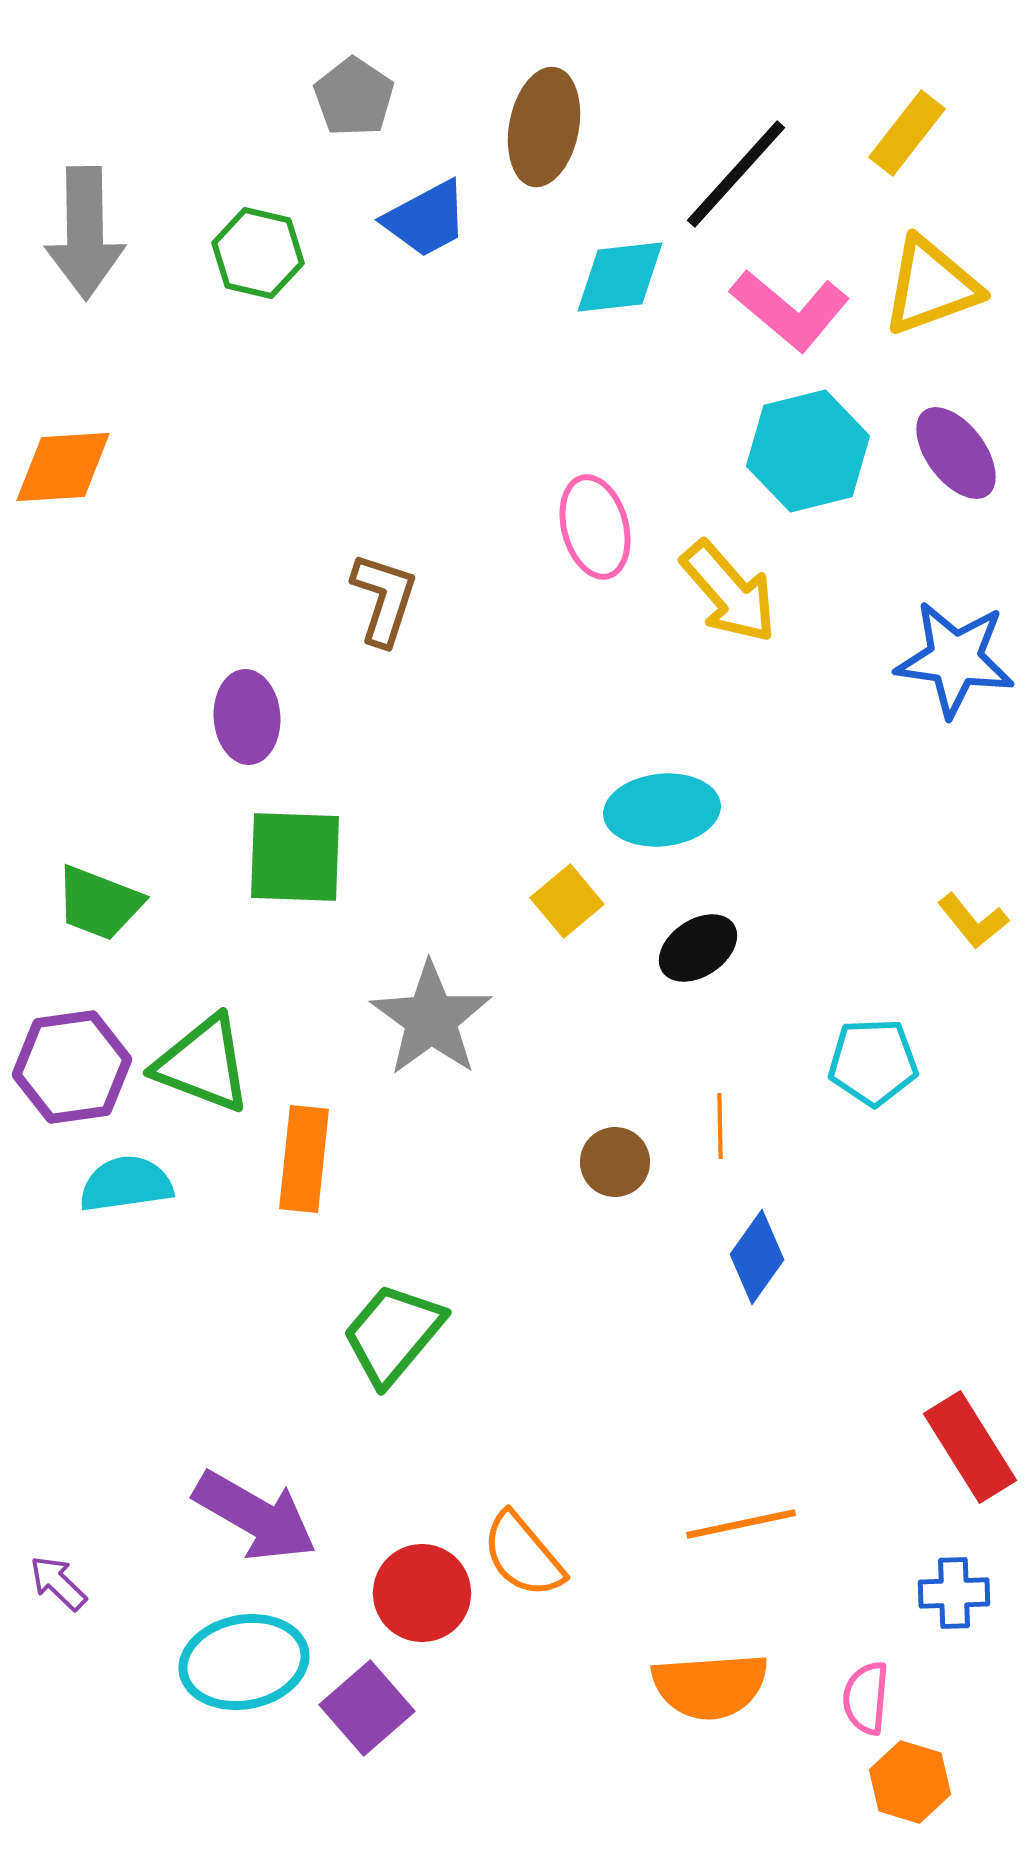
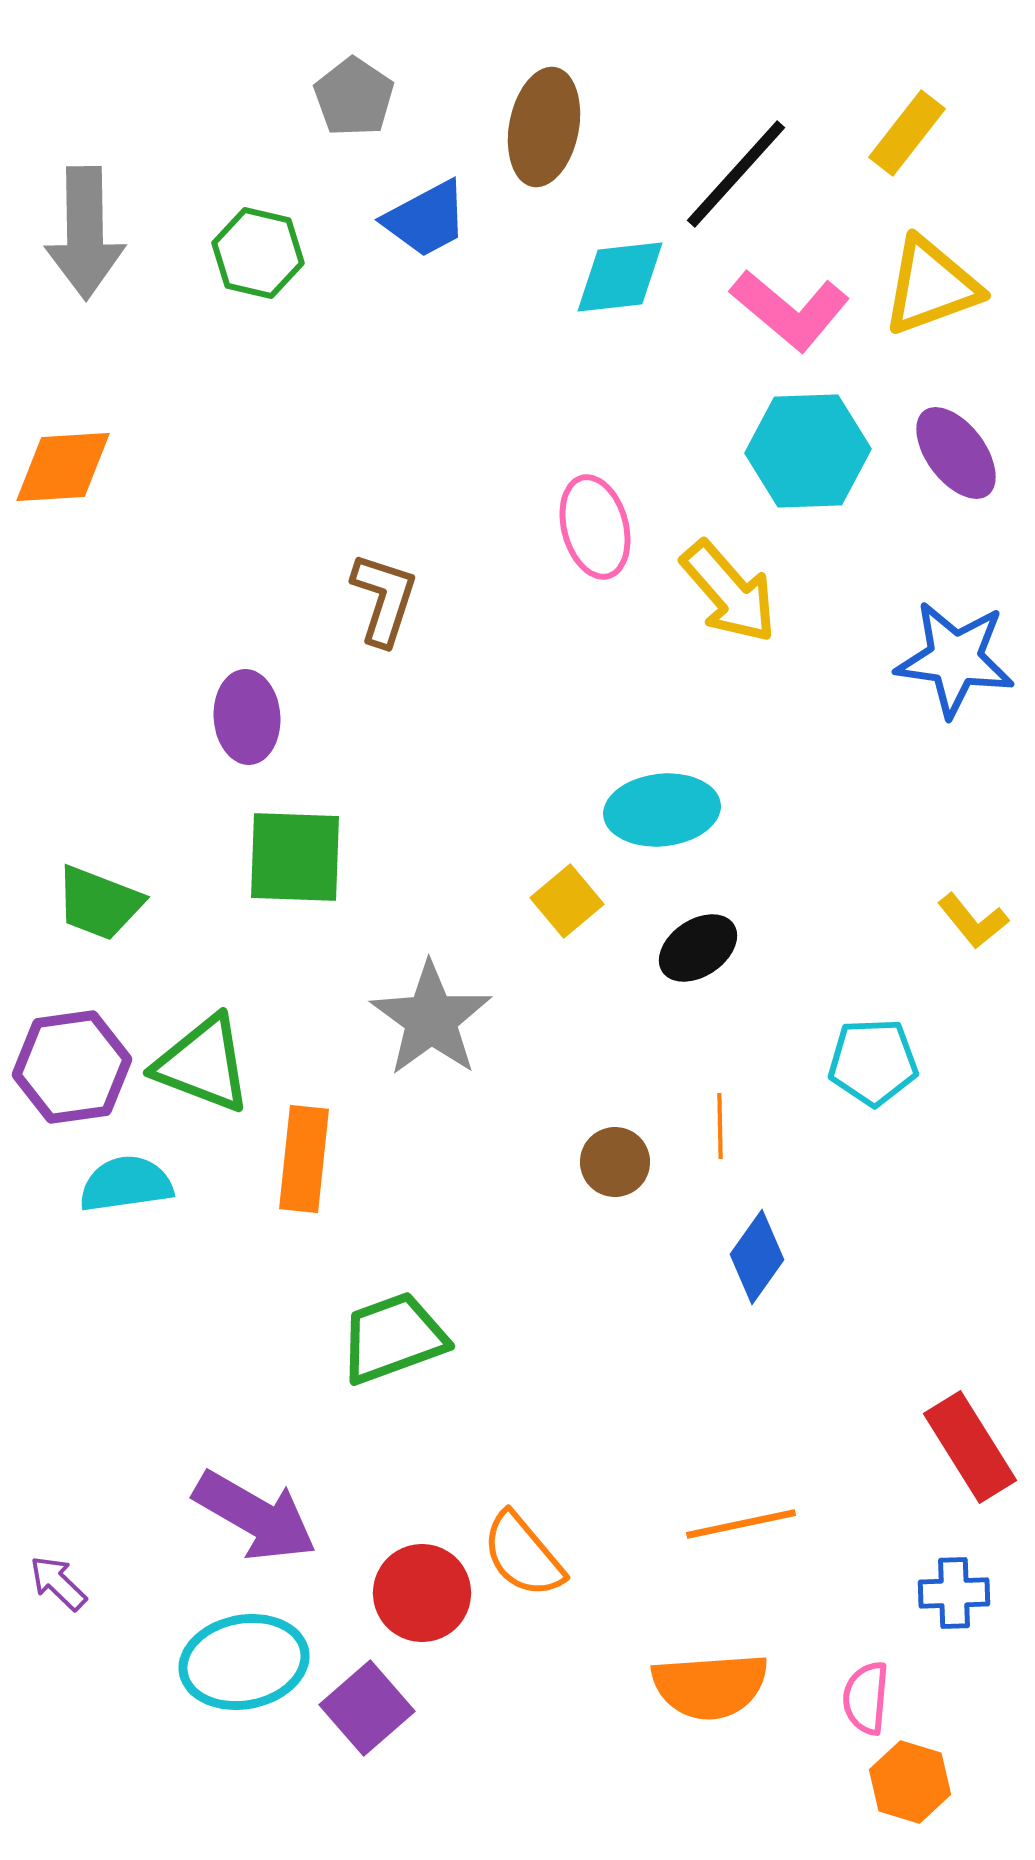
cyan hexagon at (808, 451): rotated 12 degrees clockwise
green trapezoid at (393, 1334): moved 4 px down; rotated 30 degrees clockwise
